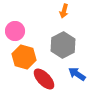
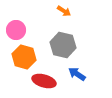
orange arrow: rotated 72 degrees counterclockwise
pink circle: moved 1 px right, 1 px up
gray hexagon: rotated 20 degrees counterclockwise
red ellipse: moved 2 px down; rotated 30 degrees counterclockwise
